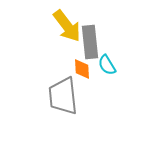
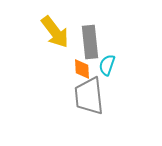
yellow arrow: moved 12 px left, 6 px down
cyan semicircle: rotated 50 degrees clockwise
gray trapezoid: moved 26 px right
